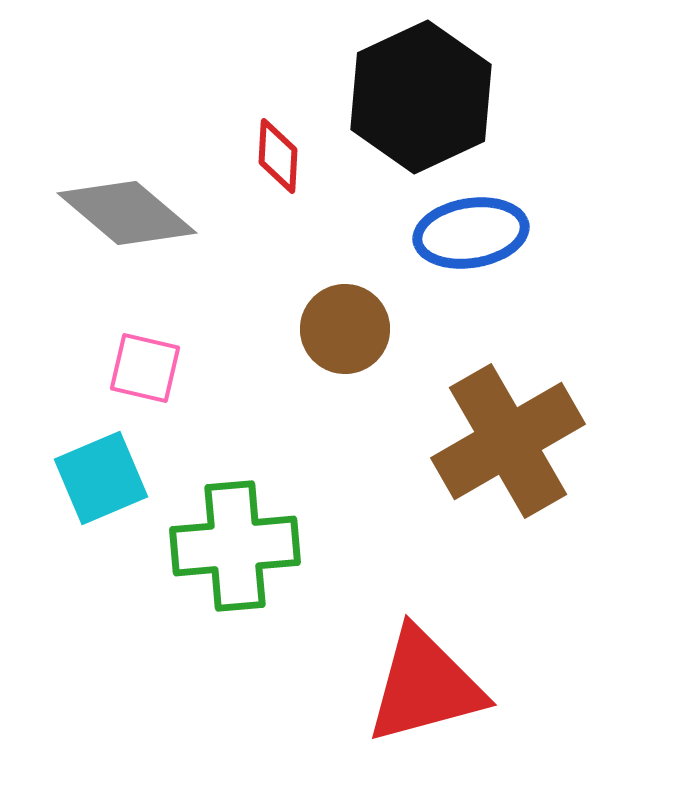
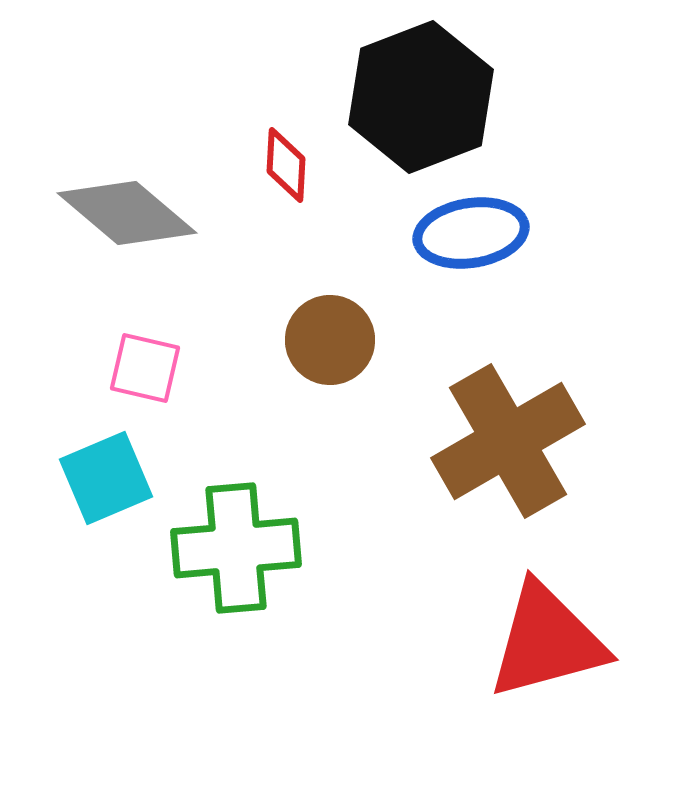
black hexagon: rotated 4 degrees clockwise
red diamond: moved 8 px right, 9 px down
brown circle: moved 15 px left, 11 px down
cyan square: moved 5 px right
green cross: moved 1 px right, 2 px down
red triangle: moved 122 px right, 45 px up
